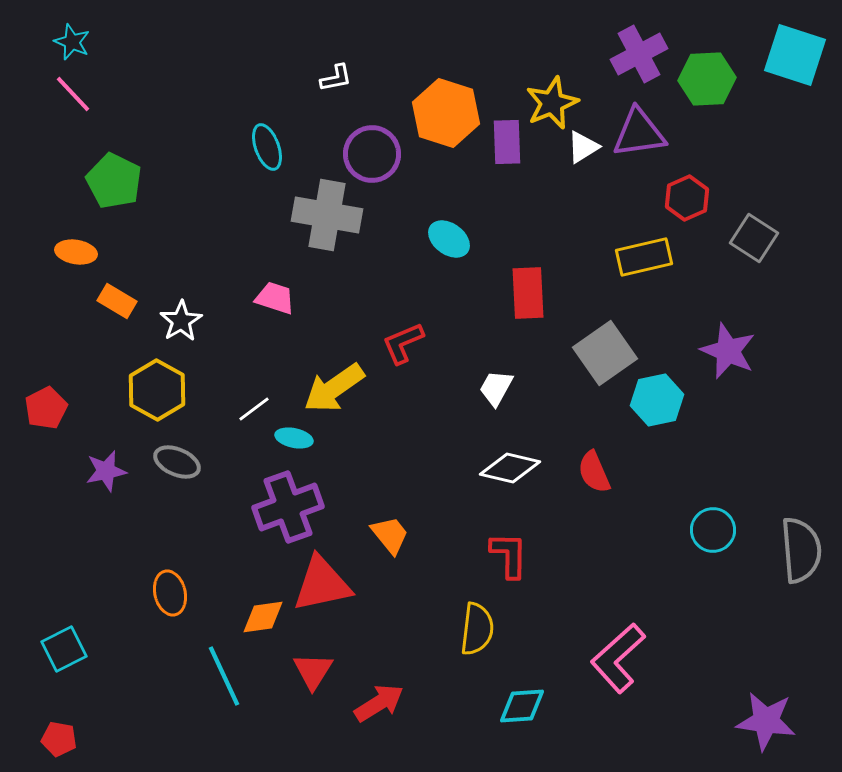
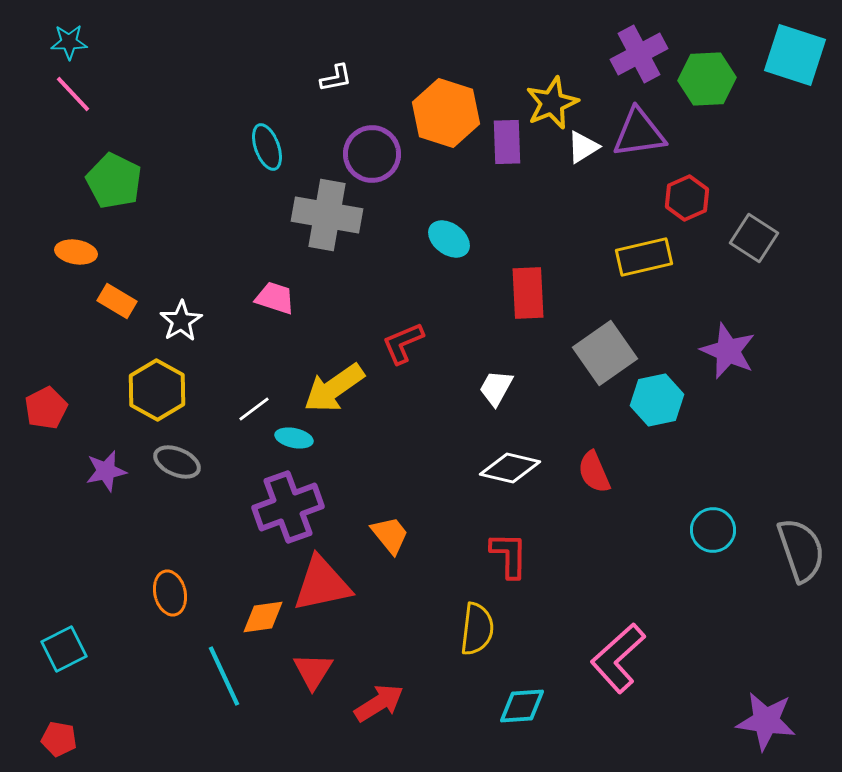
cyan star at (72, 42): moved 3 px left; rotated 24 degrees counterclockwise
gray semicircle at (801, 550): rotated 14 degrees counterclockwise
